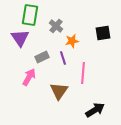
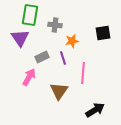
gray cross: moved 1 px left, 1 px up; rotated 32 degrees counterclockwise
